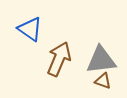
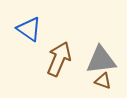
blue triangle: moved 1 px left
